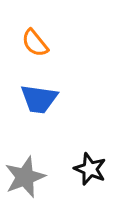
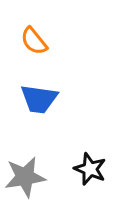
orange semicircle: moved 1 px left, 2 px up
gray star: rotated 12 degrees clockwise
